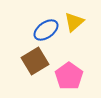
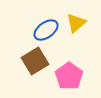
yellow triangle: moved 2 px right, 1 px down
